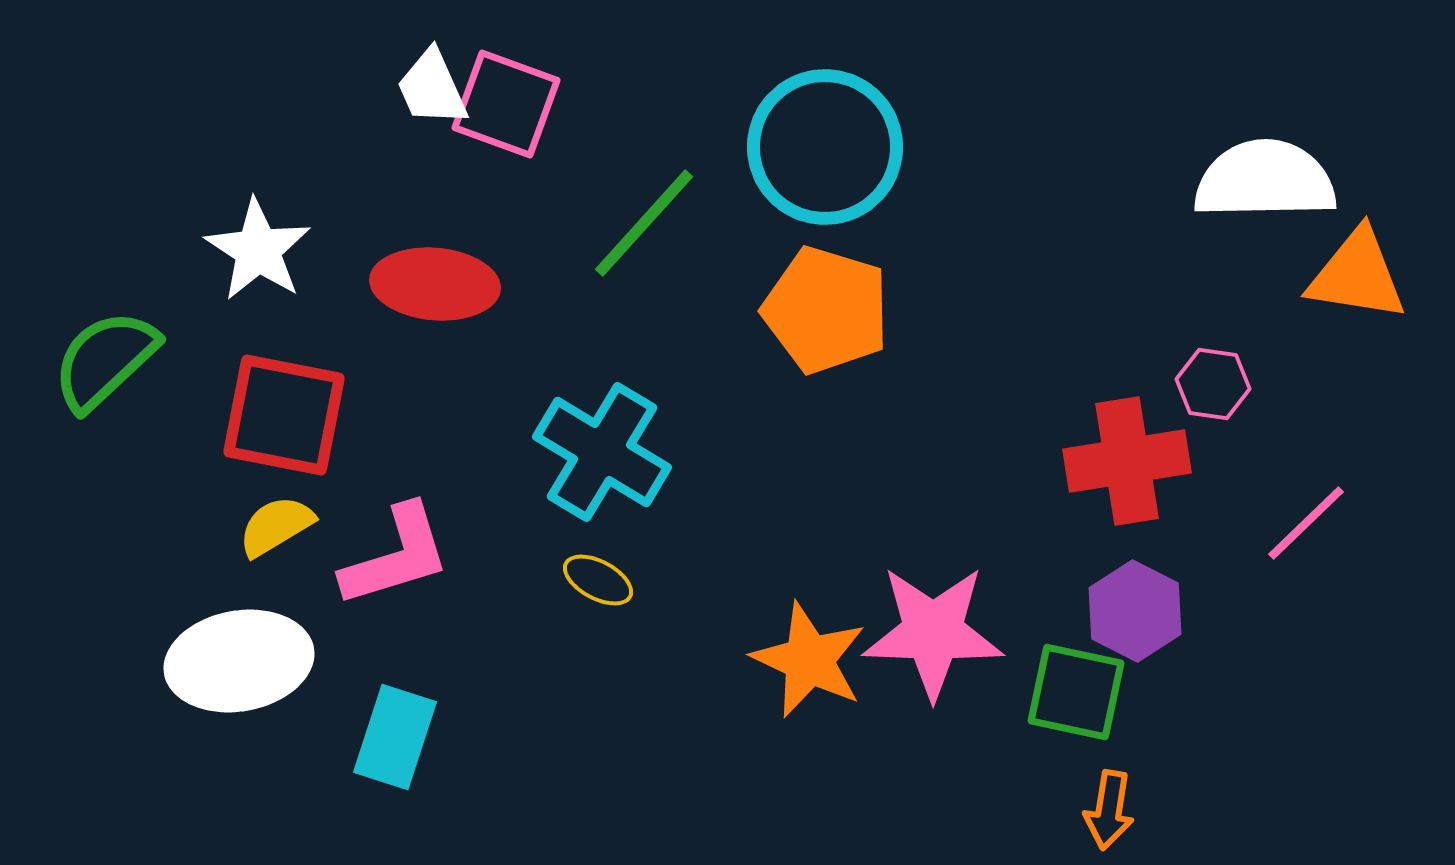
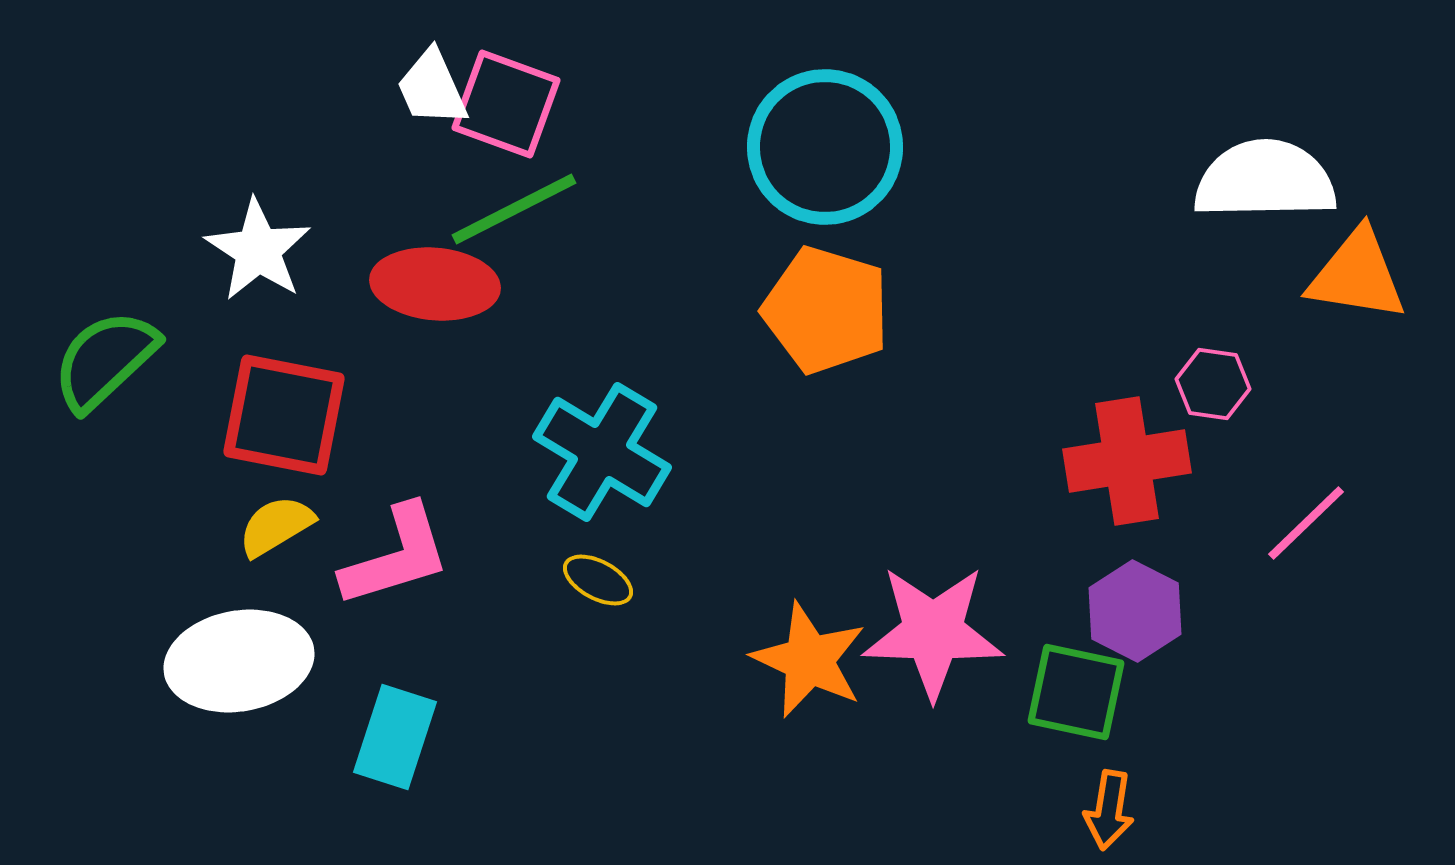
green line: moved 130 px left, 14 px up; rotated 21 degrees clockwise
